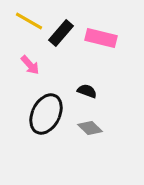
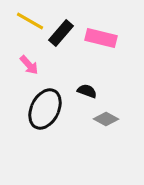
yellow line: moved 1 px right
pink arrow: moved 1 px left
black ellipse: moved 1 px left, 5 px up
gray diamond: moved 16 px right, 9 px up; rotated 15 degrees counterclockwise
